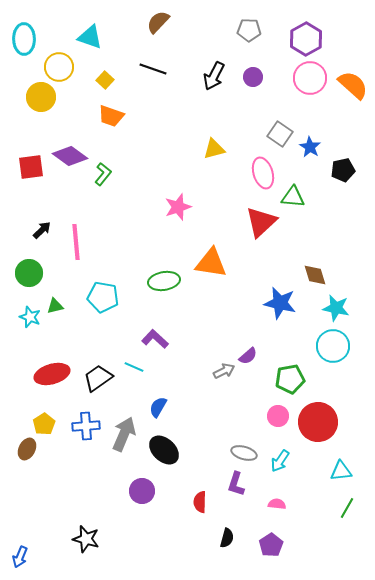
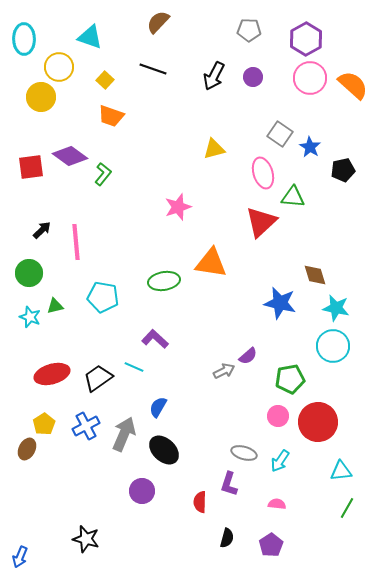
blue cross at (86, 426): rotated 24 degrees counterclockwise
purple L-shape at (236, 484): moved 7 px left
